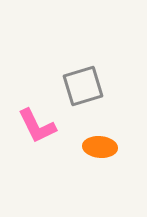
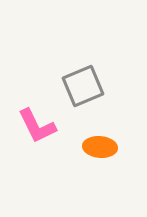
gray square: rotated 6 degrees counterclockwise
